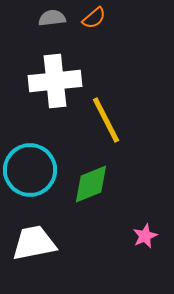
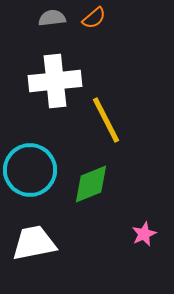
pink star: moved 1 px left, 2 px up
